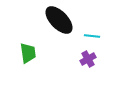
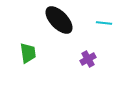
cyan line: moved 12 px right, 13 px up
